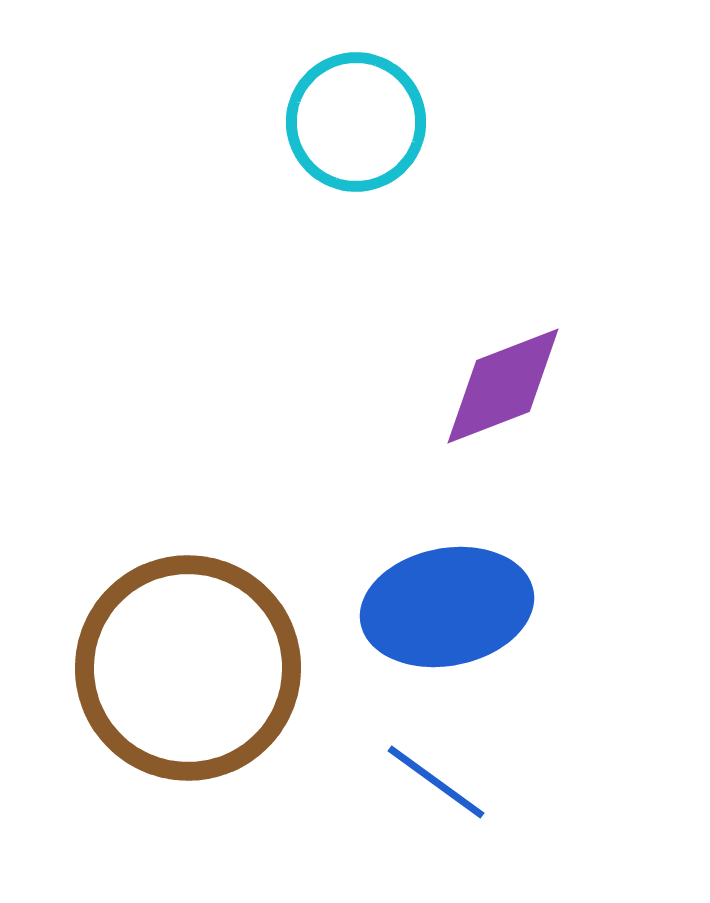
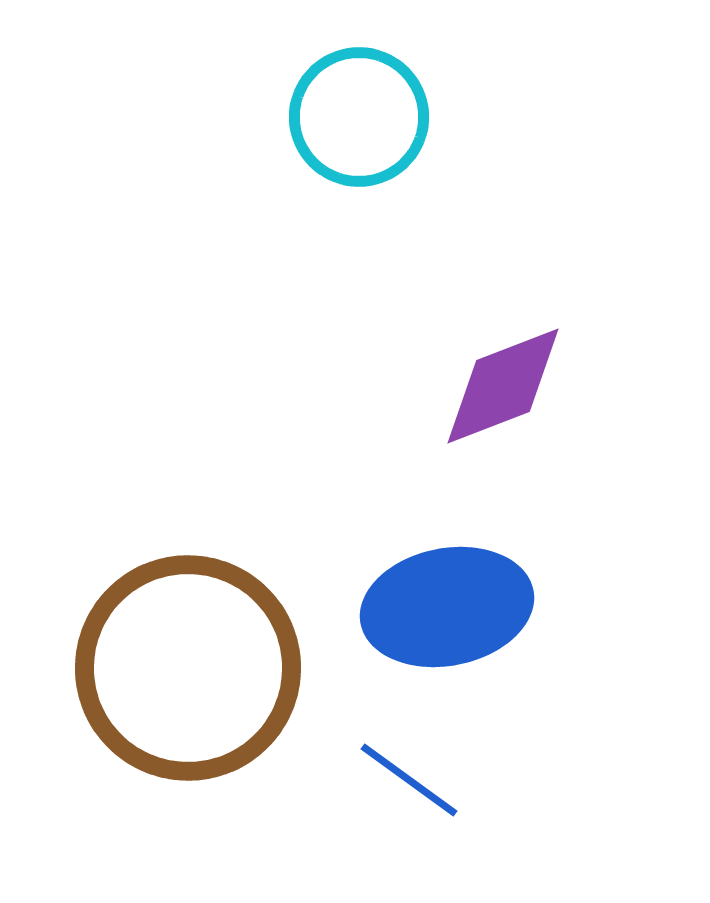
cyan circle: moved 3 px right, 5 px up
blue line: moved 27 px left, 2 px up
